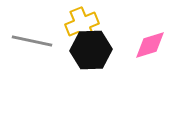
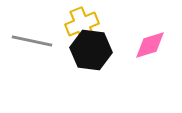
black hexagon: rotated 9 degrees clockwise
